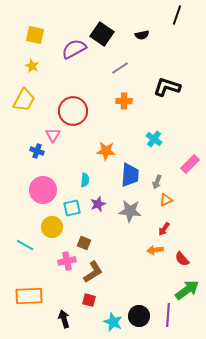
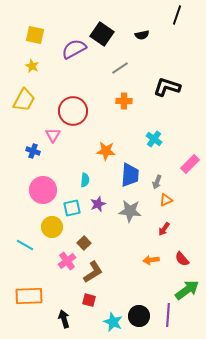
blue cross: moved 4 px left
brown square: rotated 24 degrees clockwise
orange arrow: moved 4 px left, 10 px down
pink cross: rotated 24 degrees counterclockwise
